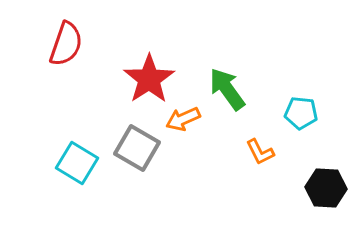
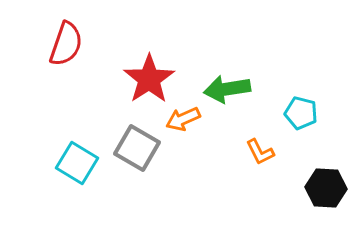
green arrow: rotated 63 degrees counterclockwise
cyan pentagon: rotated 8 degrees clockwise
